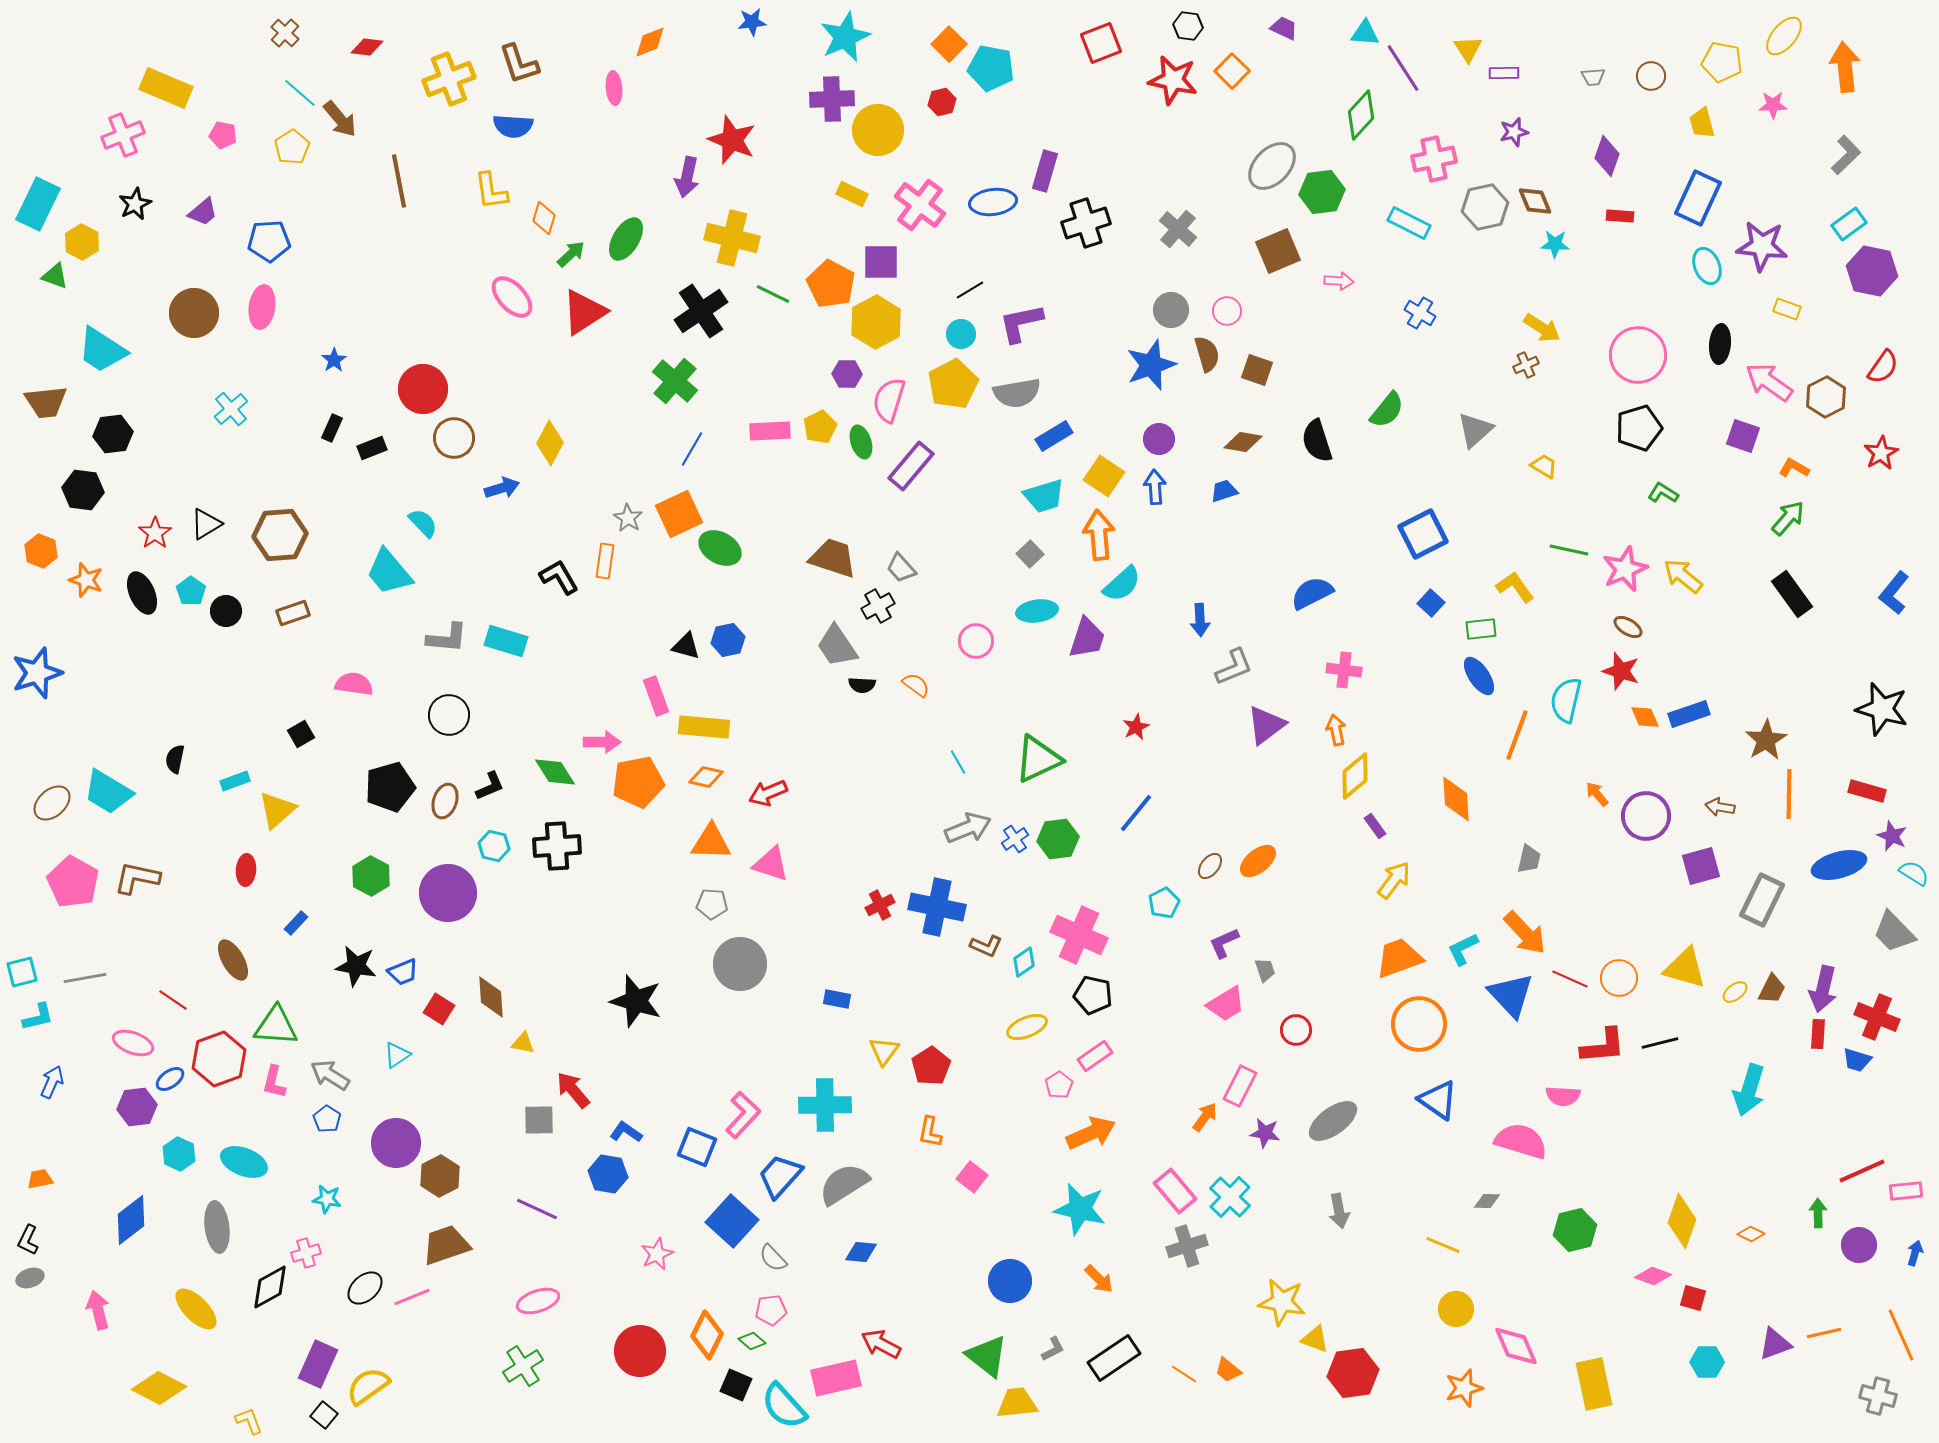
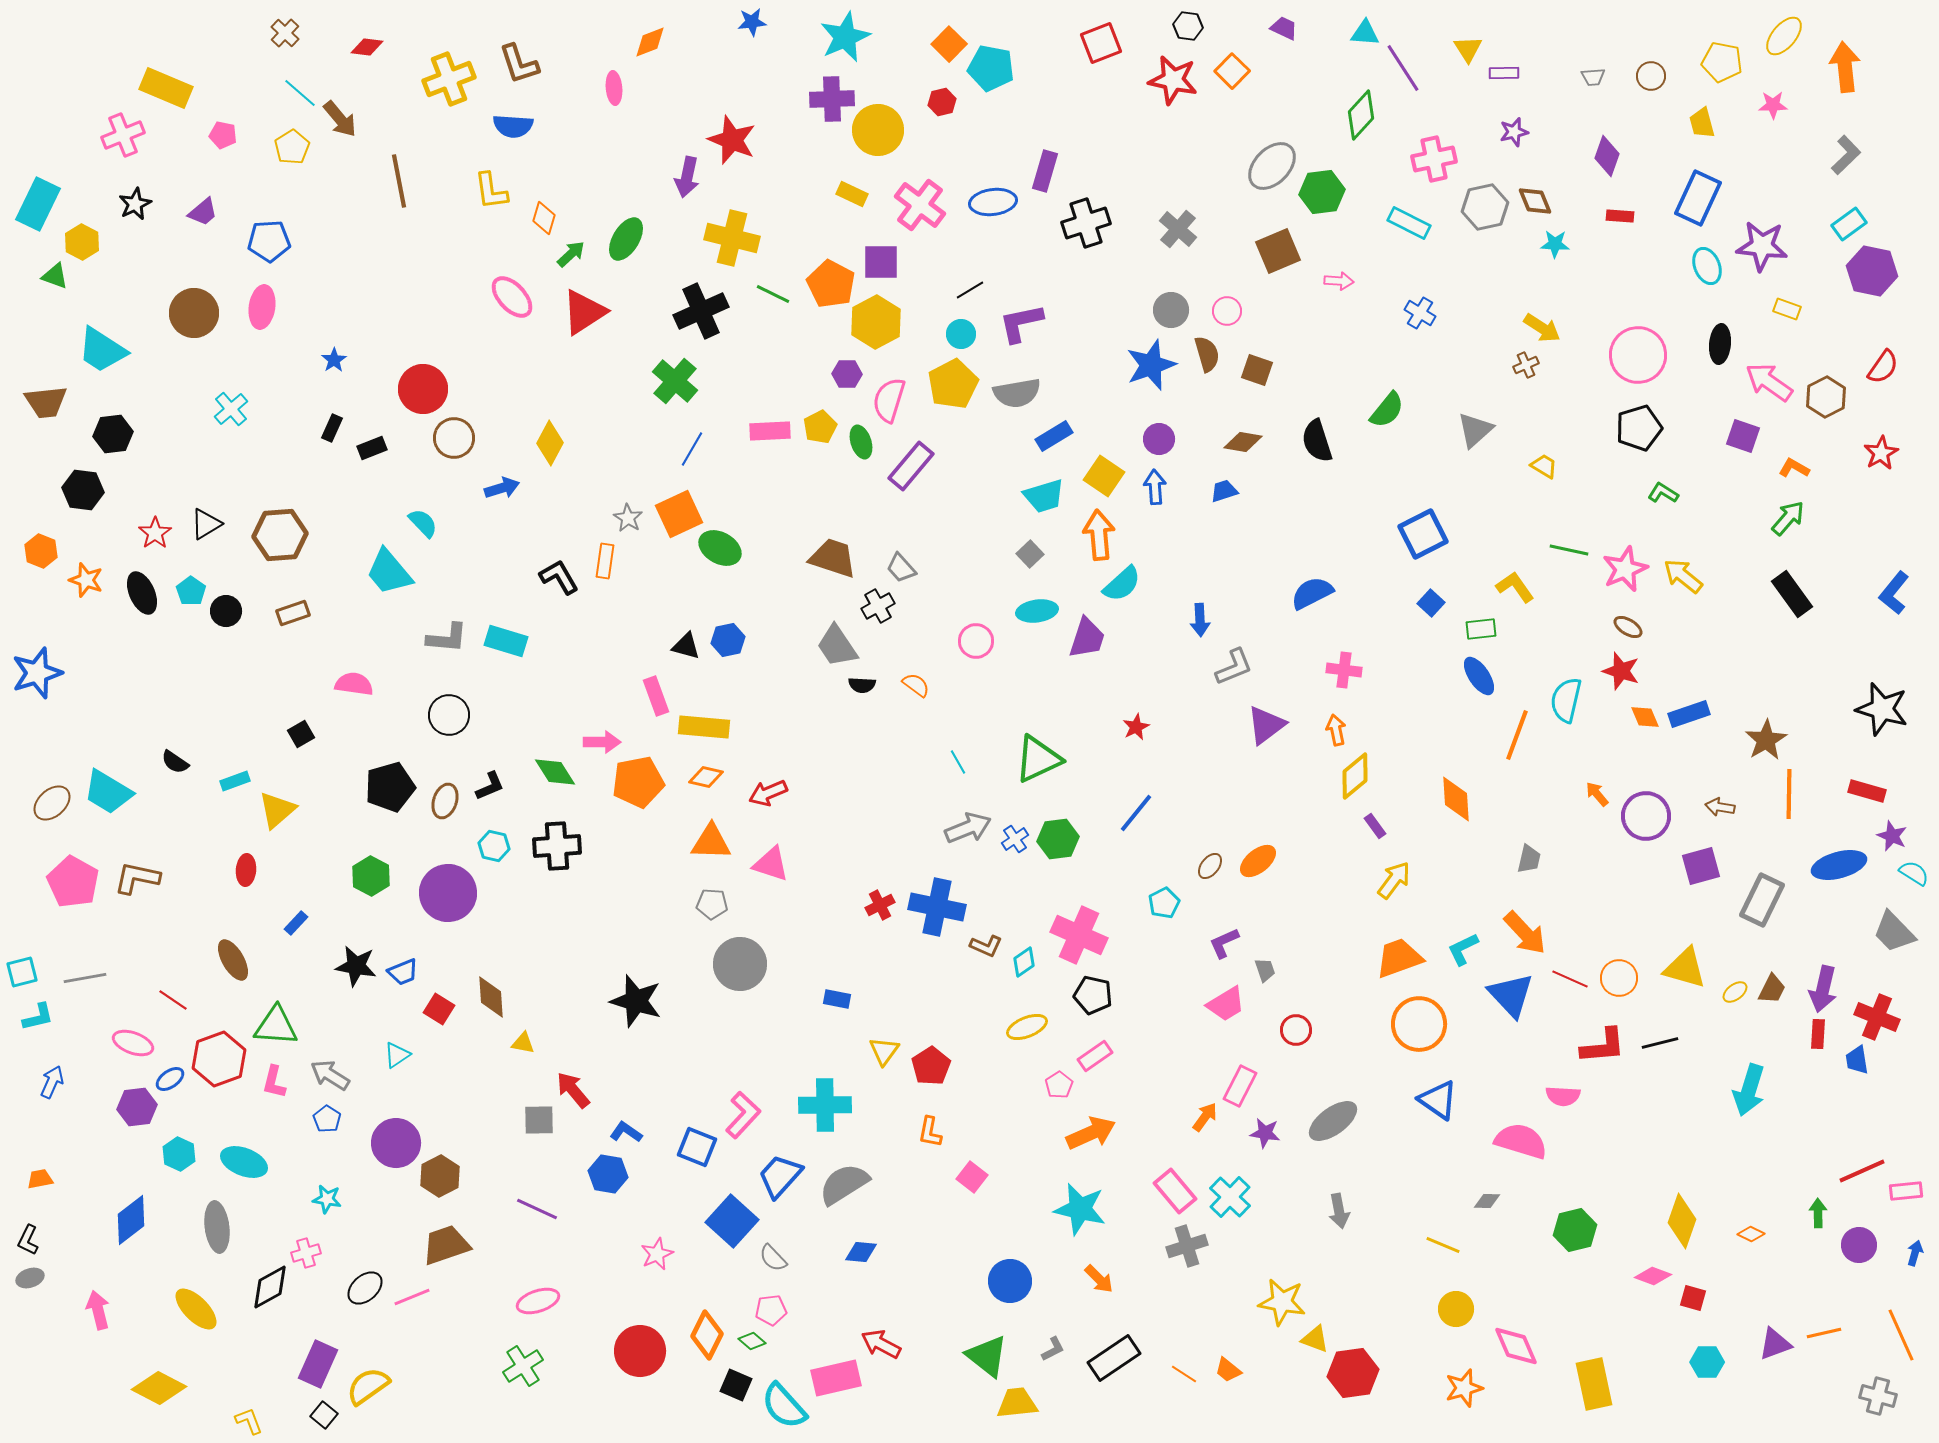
black cross at (701, 311): rotated 10 degrees clockwise
black semicircle at (175, 759): moved 3 px down; rotated 68 degrees counterclockwise
blue trapezoid at (1857, 1060): rotated 64 degrees clockwise
